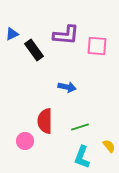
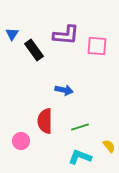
blue triangle: rotated 32 degrees counterclockwise
blue arrow: moved 3 px left, 3 px down
pink circle: moved 4 px left
cyan L-shape: moved 2 px left; rotated 90 degrees clockwise
